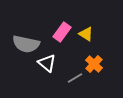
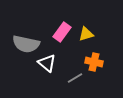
yellow triangle: rotated 49 degrees counterclockwise
orange cross: moved 2 px up; rotated 30 degrees counterclockwise
